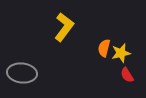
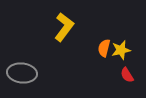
yellow star: moved 3 px up
